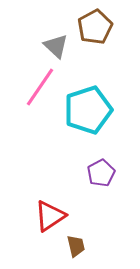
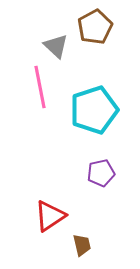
pink line: rotated 45 degrees counterclockwise
cyan pentagon: moved 6 px right
purple pentagon: rotated 16 degrees clockwise
brown trapezoid: moved 6 px right, 1 px up
